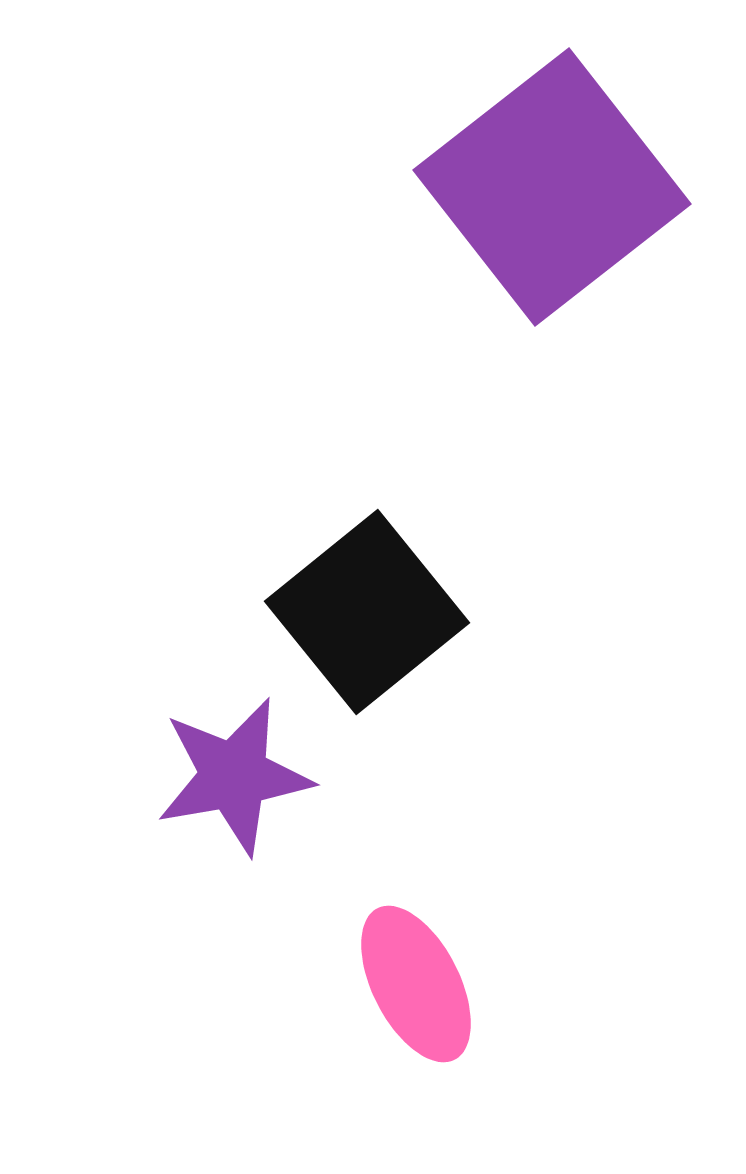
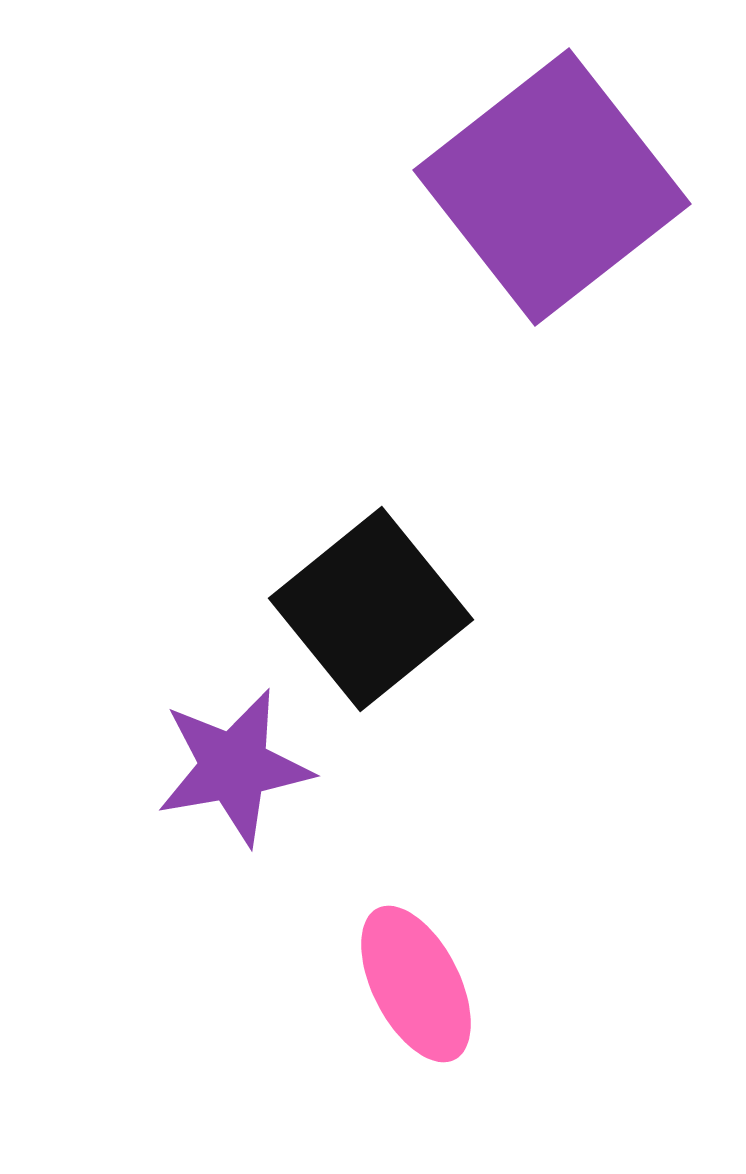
black square: moved 4 px right, 3 px up
purple star: moved 9 px up
